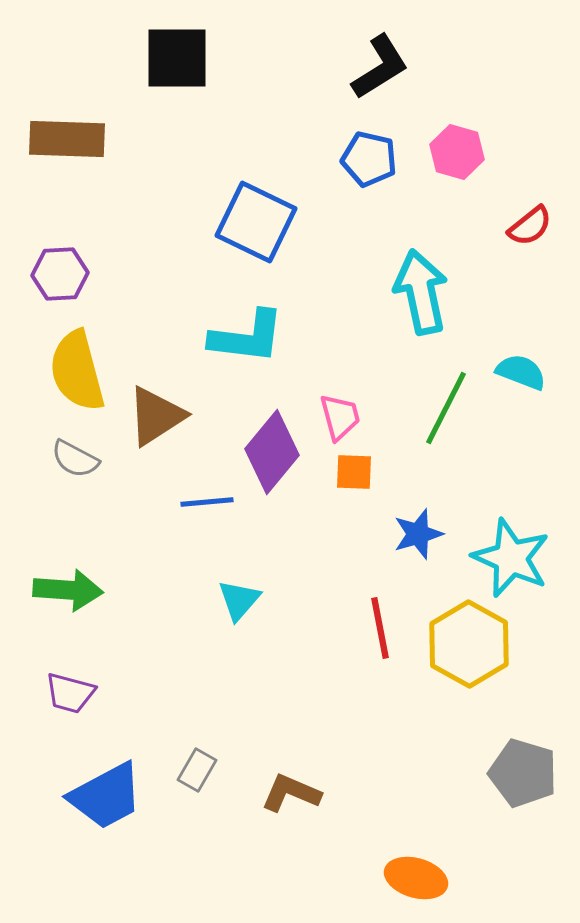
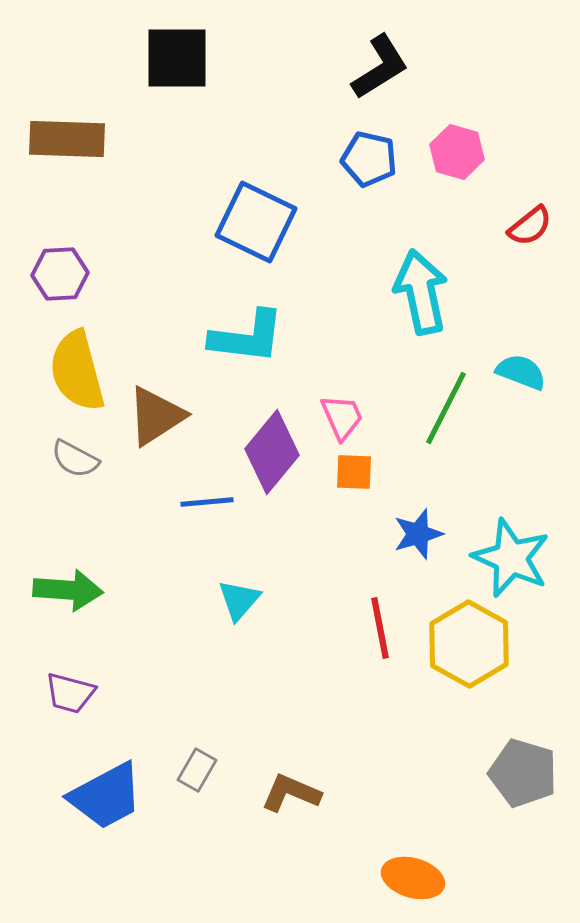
pink trapezoid: moved 2 px right; rotated 9 degrees counterclockwise
orange ellipse: moved 3 px left
